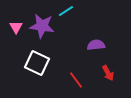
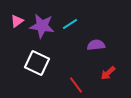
cyan line: moved 4 px right, 13 px down
pink triangle: moved 1 px right, 6 px up; rotated 24 degrees clockwise
red arrow: rotated 77 degrees clockwise
red line: moved 5 px down
